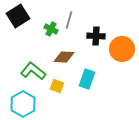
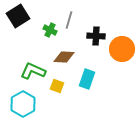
green cross: moved 1 px left, 1 px down
green L-shape: rotated 15 degrees counterclockwise
